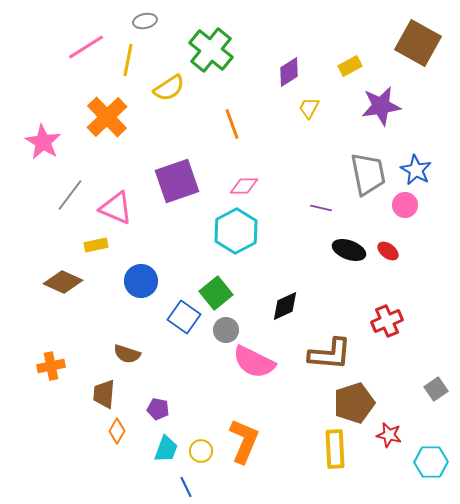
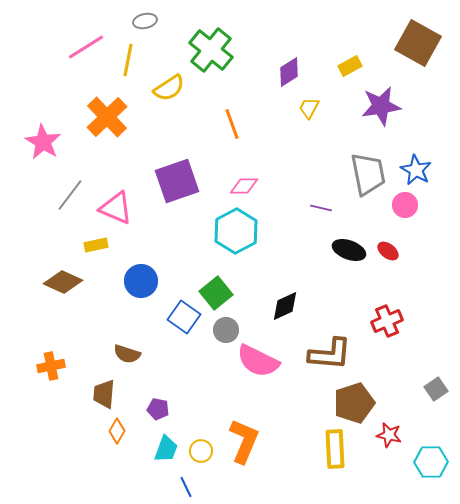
pink semicircle at (254, 362): moved 4 px right, 1 px up
